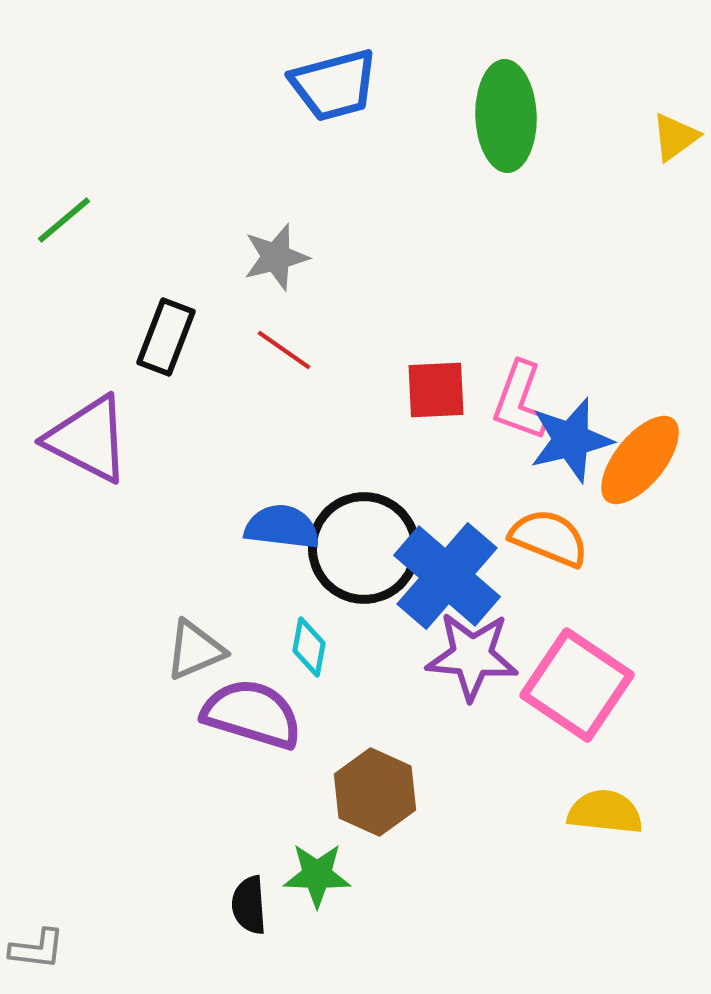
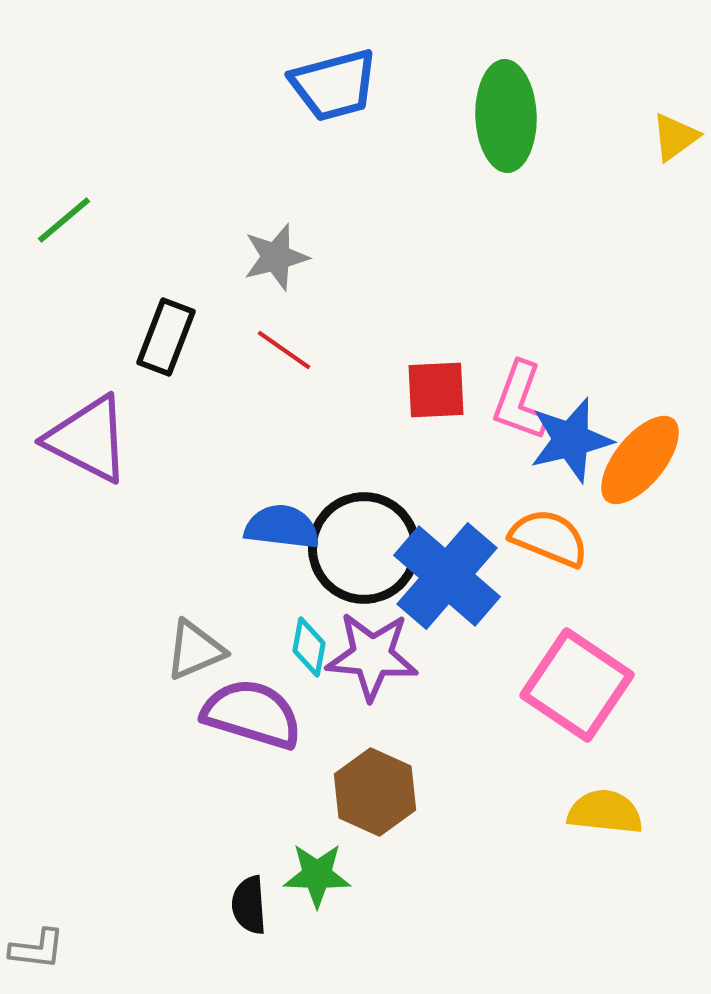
purple star: moved 100 px left
